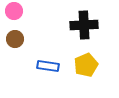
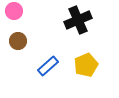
black cross: moved 6 px left, 5 px up; rotated 20 degrees counterclockwise
brown circle: moved 3 px right, 2 px down
blue rectangle: rotated 50 degrees counterclockwise
